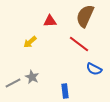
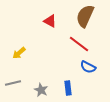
red triangle: rotated 32 degrees clockwise
yellow arrow: moved 11 px left, 11 px down
blue semicircle: moved 6 px left, 2 px up
gray star: moved 9 px right, 13 px down
gray line: rotated 14 degrees clockwise
blue rectangle: moved 3 px right, 3 px up
